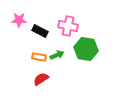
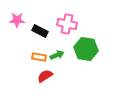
pink star: moved 2 px left
pink cross: moved 1 px left, 2 px up
red semicircle: moved 4 px right, 3 px up
